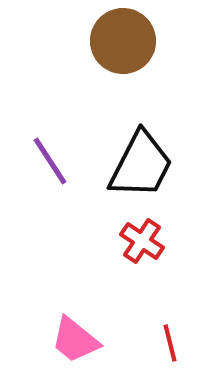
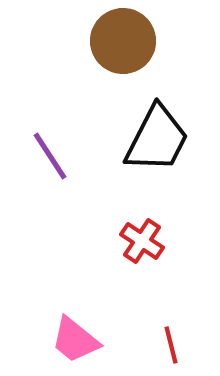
purple line: moved 5 px up
black trapezoid: moved 16 px right, 26 px up
red line: moved 1 px right, 2 px down
